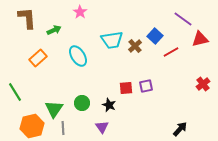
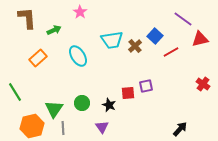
red cross: rotated 16 degrees counterclockwise
red square: moved 2 px right, 5 px down
